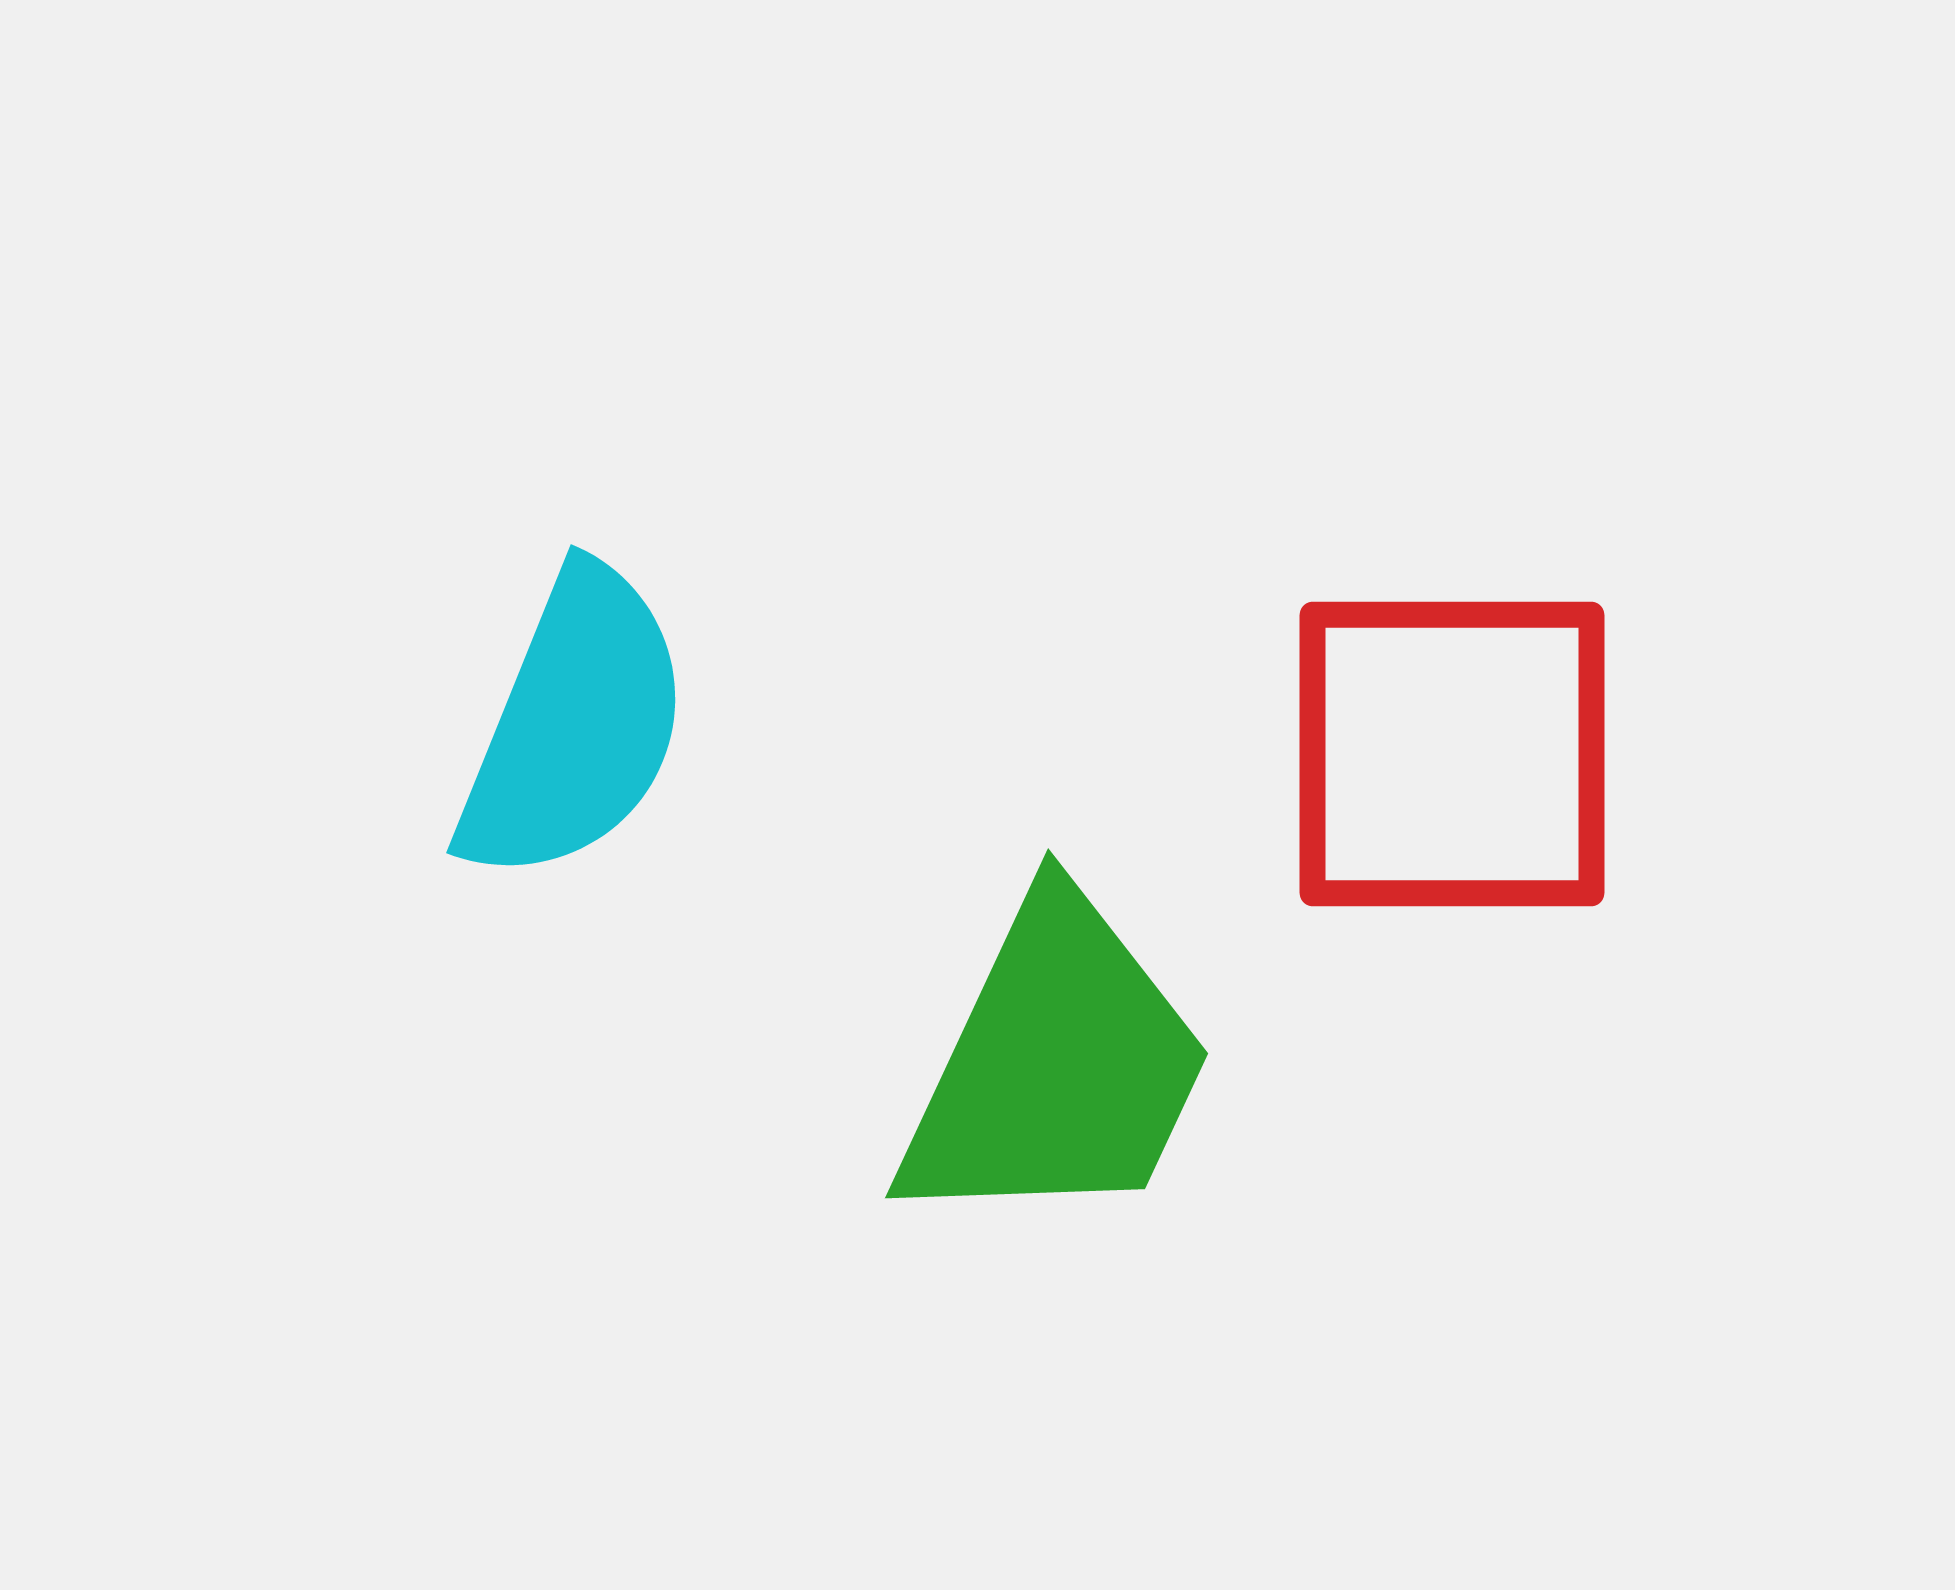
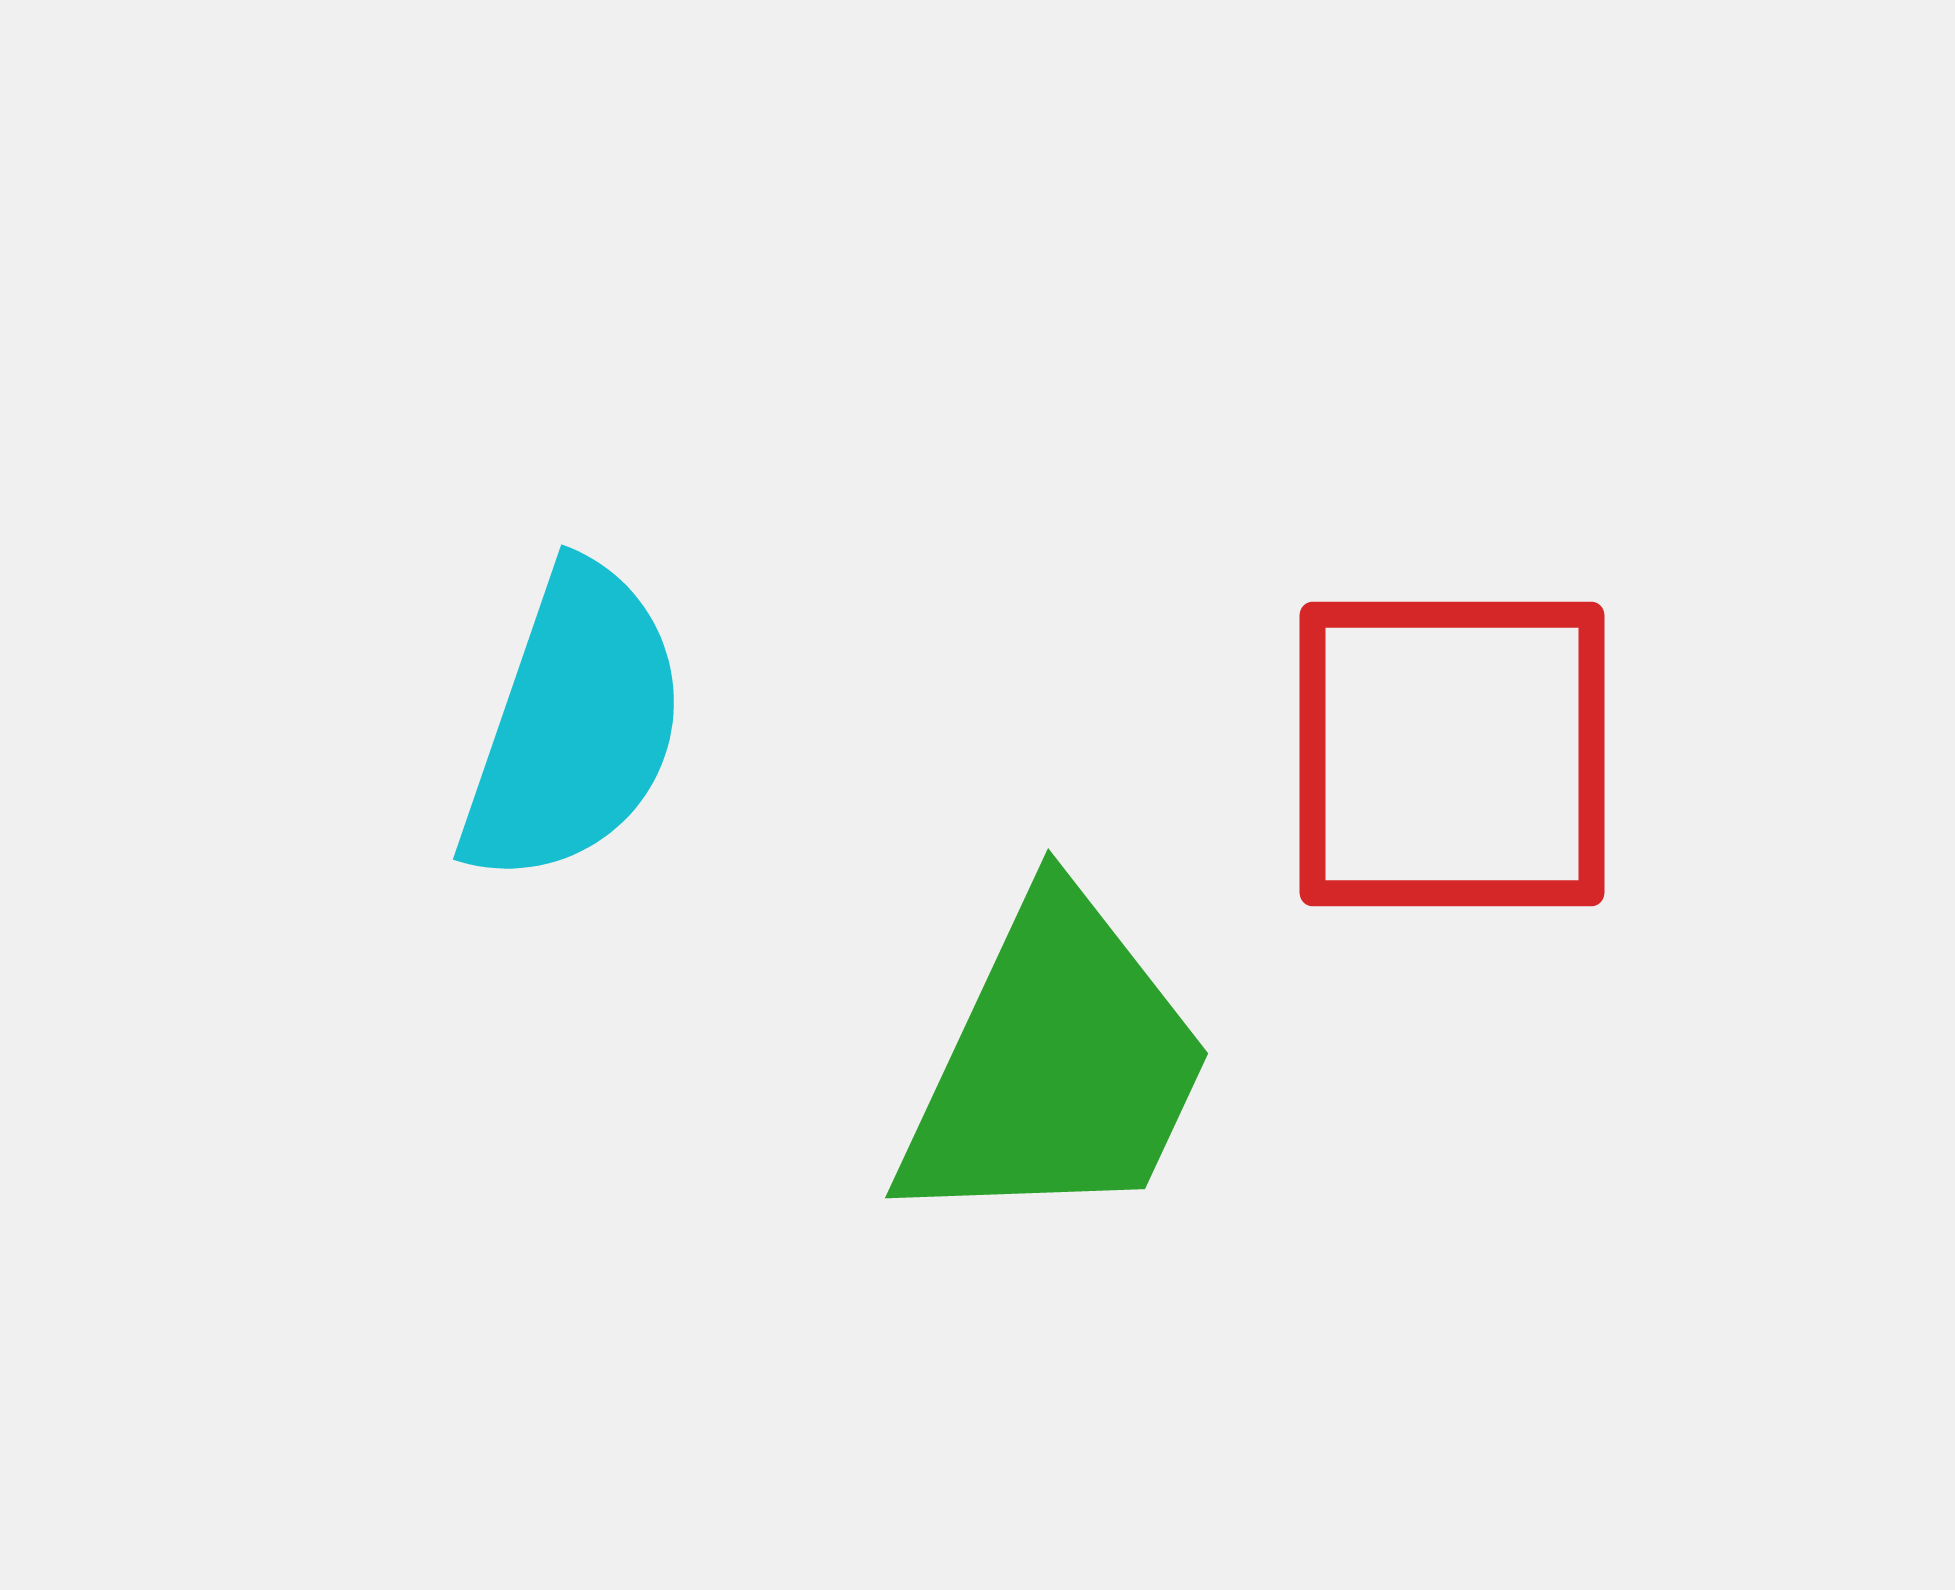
cyan semicircle: rotated 3 degrees counterclockwise
